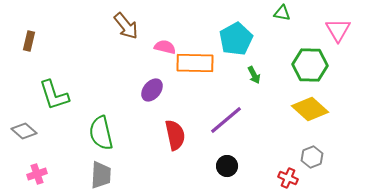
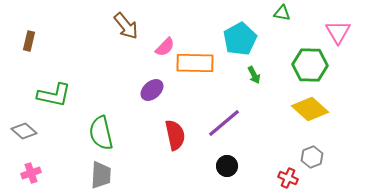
pink triangle: moved 2 px down
cyan pentagon: moved 4 px right
pink semicircle: rotated 120 degrees clockwise
purple ellipse: rotated 10 degrees clockwise
green L-shape: rotated 60 degrees counterclockwise
purple line: moved 2 px left, 3 px down
pink cross: moved 6 px left, 1 px up
